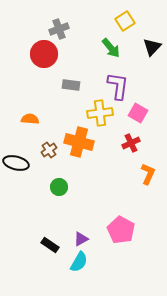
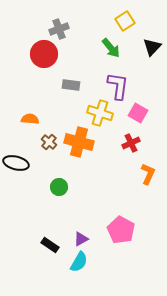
yellow cross: rotated 25 degrees clockwise
brown cross: moved 8 px up; rotated 14 degrees counterclockwise
